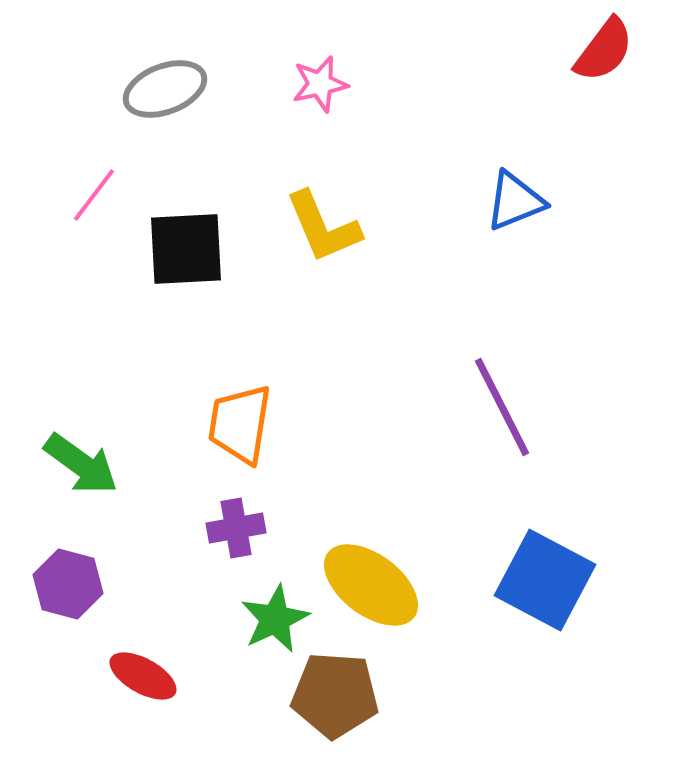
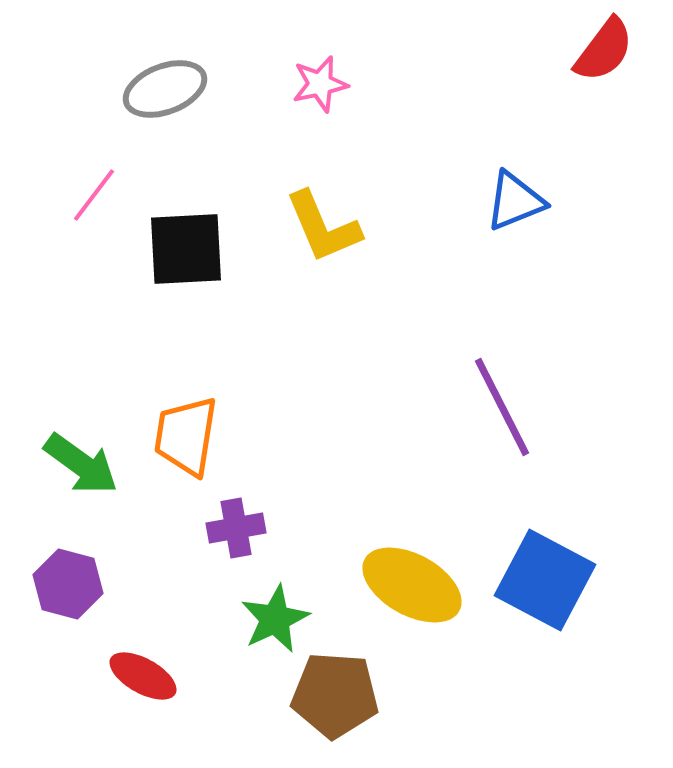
orange trapezoid: moved 54 px left, 12 px down
yellow ellipse: moved 41 px right; rotated 8 degrees counterclockwise
